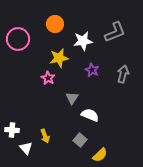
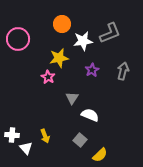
orange circle: moved 7 px right
gray L-shape: moved 5 px left, 1 px down
purple star: rotated 16 degrees clockwise
gray arrow: moved 3 px up
pink star: moved 1 px up
white cross: moved 5 px down
